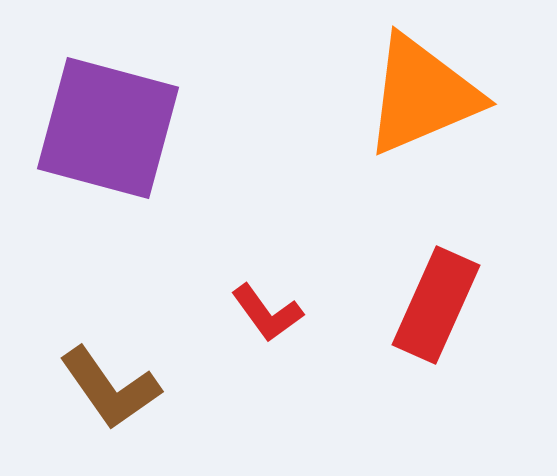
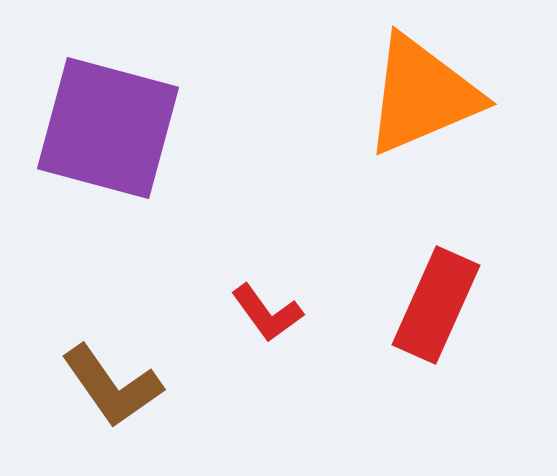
brown L-shape: moved 2 px right, 2 px up
